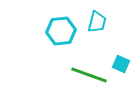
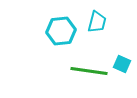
cyan square: moved 1 px right
green line: moved 4 px up; rotated 12 degrees counterclockwise
